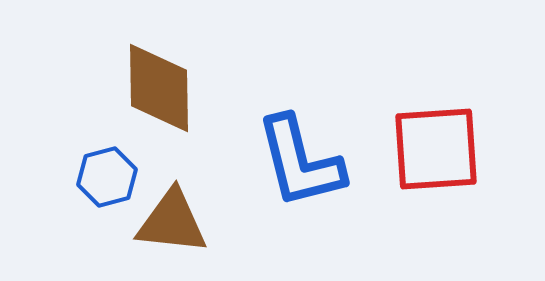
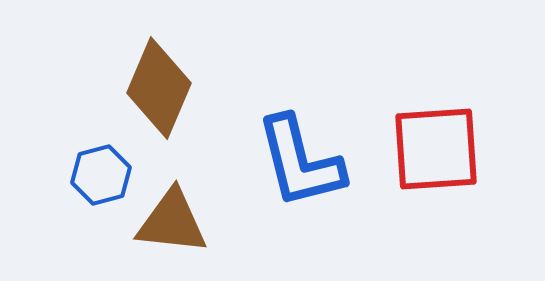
brown diamond: rotated 24 degrees clockwise
blue hexagon: moved 6 px left, 2 px up
